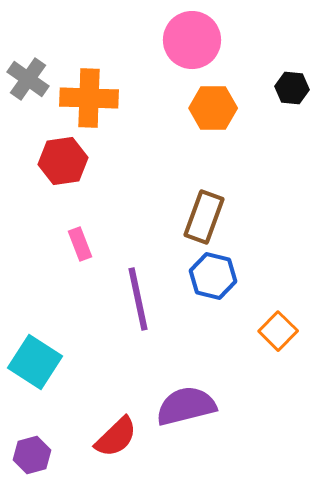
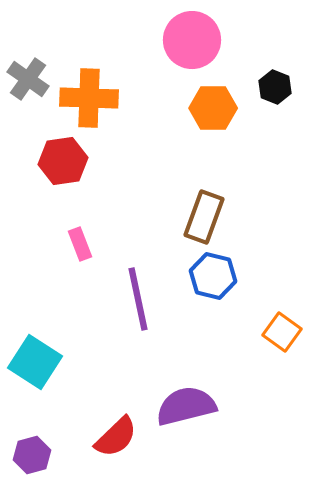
black hexagon: moved 17 px left, 1 px up; rotated 16 degrees clockwise
orange square: moved 4 px right, 1 px down; rotated 9 degrees counterclockwise
